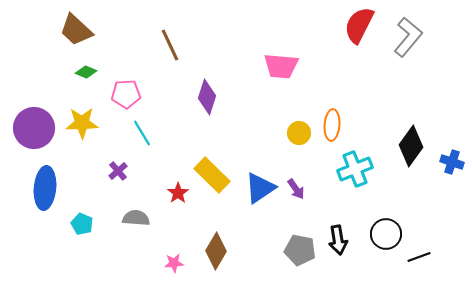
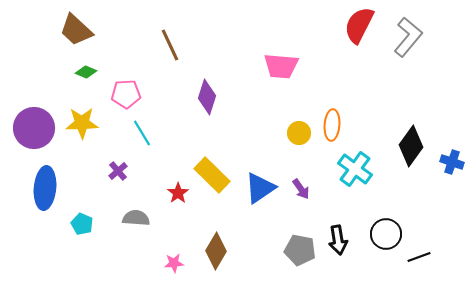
cyan cross: rotated 32 degrees counterclockwise
purple arrow: moved 5 px right
